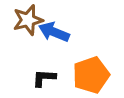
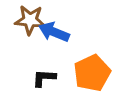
brown star: moved 2 px right; rotated 20 degrees clockwise
orange pentagon: moved 1 px right, 2 px up; rotated 6 degrees counterclockwise
